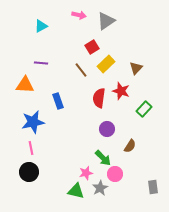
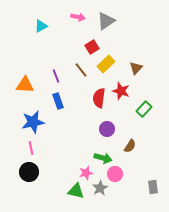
pink arrow: moved 1 px left, 2 px down
purple line: moved 15 px right, 13 px down; rotated 64 degrees clockwise
green arrow: rotated 30 degrees counterclockwise
